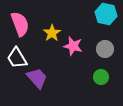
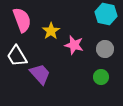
pink semicircle: moved 2 px right, 4 px up
yellow star: moved 1 px left, 2 px up
pink star: moved 1 px right, 1 px up
white trapezoid: moved 2 px up
purple trapezoid: moved 3 px right, 4 px up
